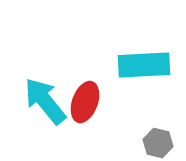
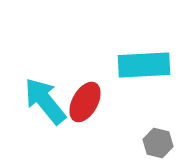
red ellipse: rotated 9 degrees clockwise
